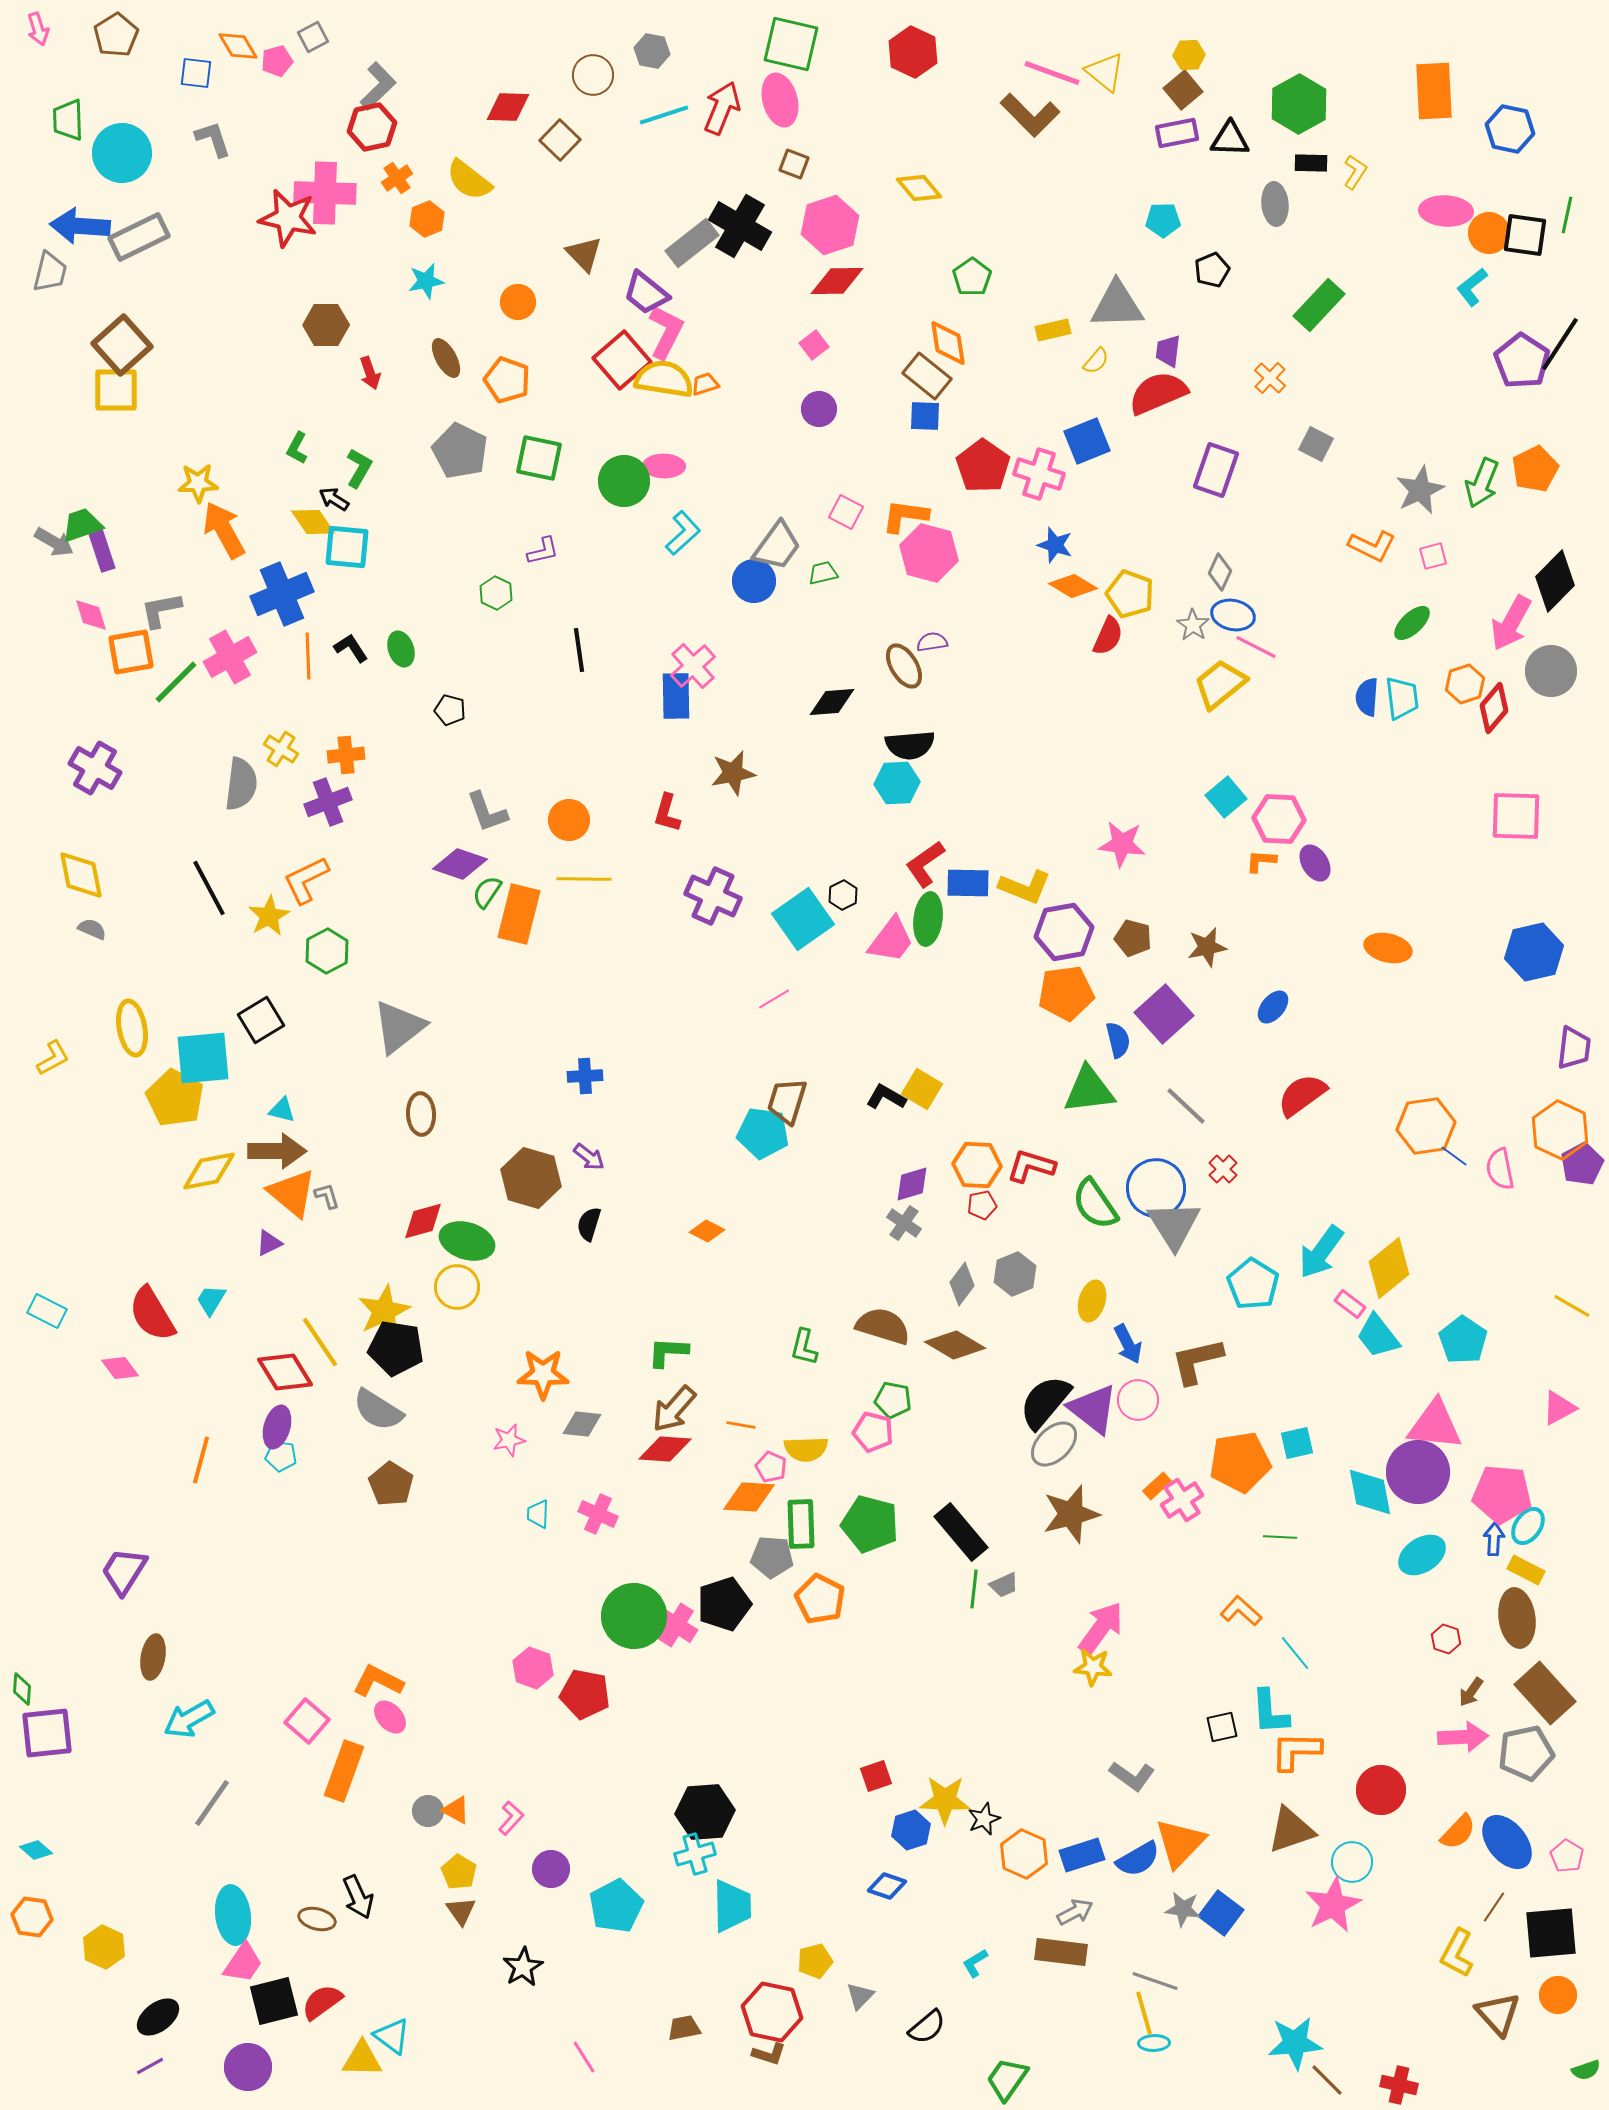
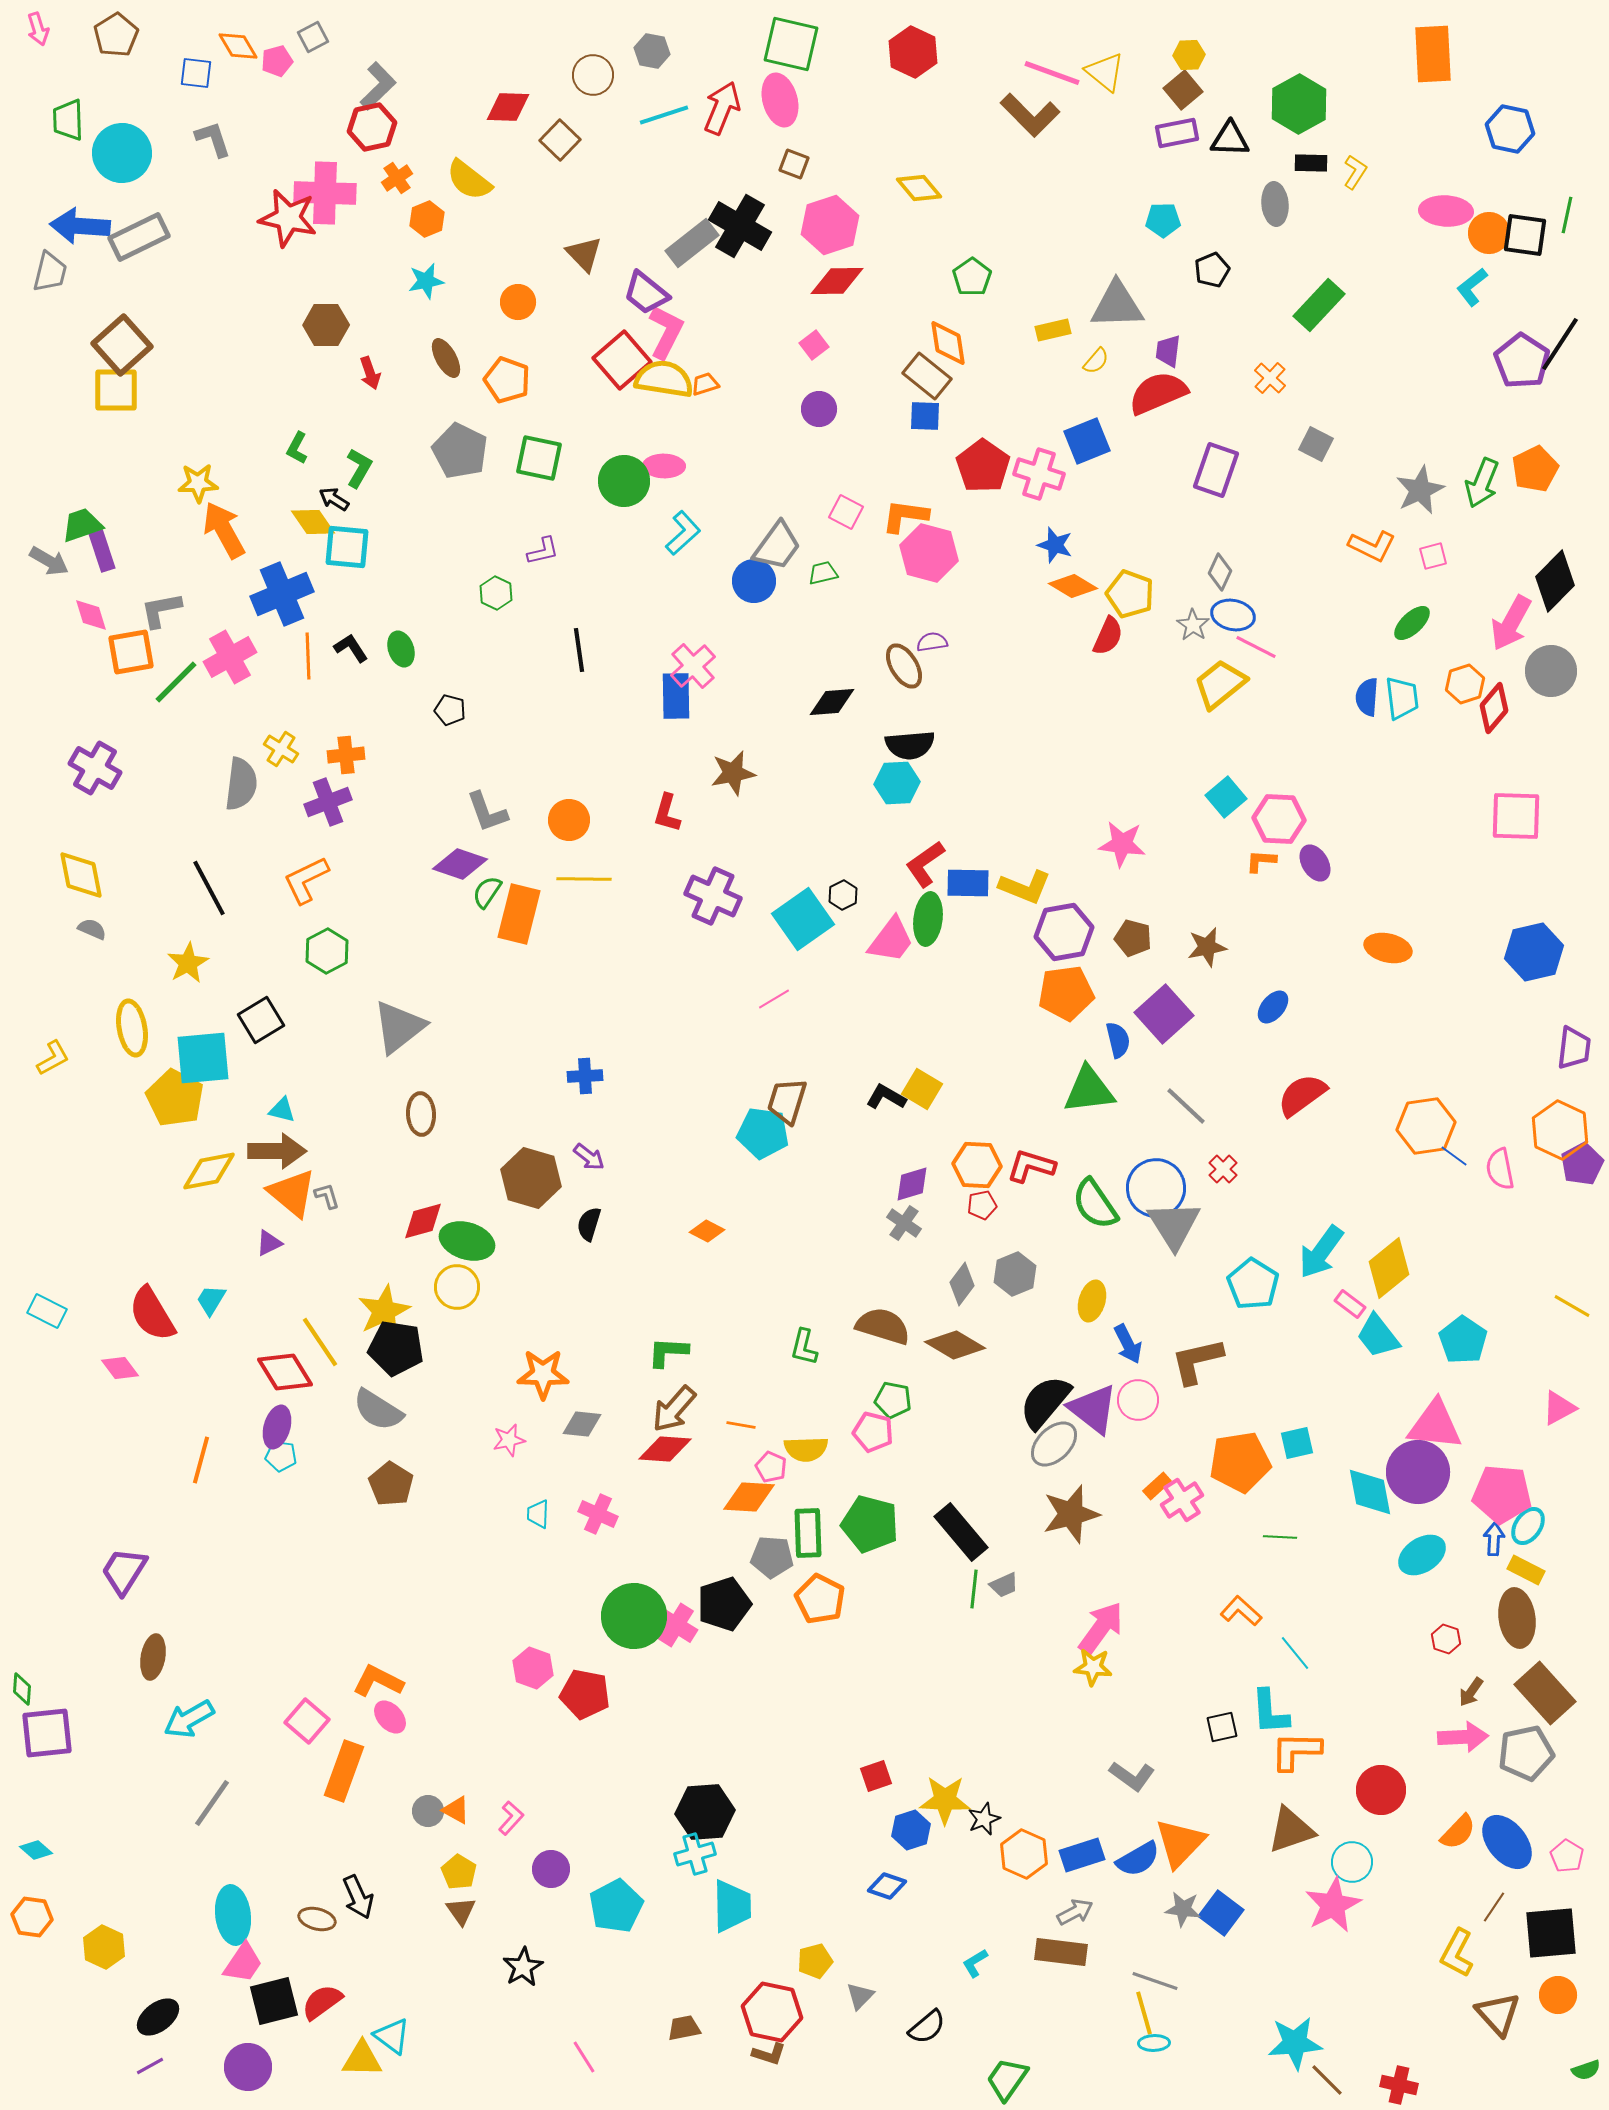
orange rectangle at (1434, 91): moved 1 px left, 37 px up
gray arrow at (54, 542): moved 5 px left, 19 px down
yellow star at (269, 916): moved 81 px left, 47 px down
green rectangle at (801, 1524): moved 7 px right, 9 px down
